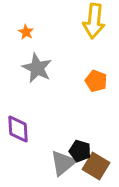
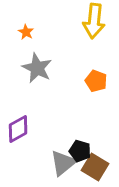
purple diamond: rotated 64 degrees clockwise
brown square: moved 1 px left, 1 px down
